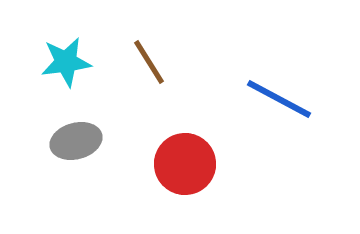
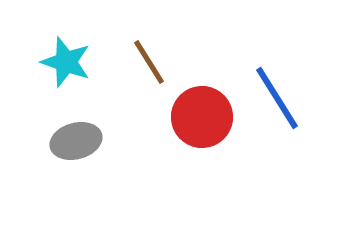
cyan star: rotated 27 degrees clockwise
blue line: moved 2 px left, 1 px up; rotated 30 degrees clockwise
red circle: moved 17 px right, 47 px up
